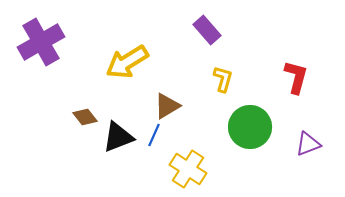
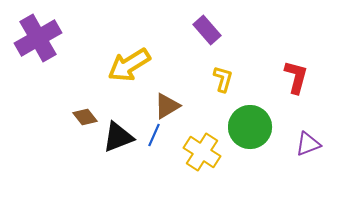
purple cross: moved 3 px left, 4 px up
yellow arrow: moved 2 px right, 3 px down
yellow cross: moved 14 px right, 17 px up
